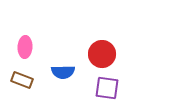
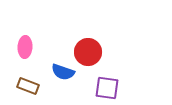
red circle: moved 14 px left, 2 px up
blue semicircle: rotated 20 degrees clockwise
brown rectangle: moved 6 px right, 6 px down
